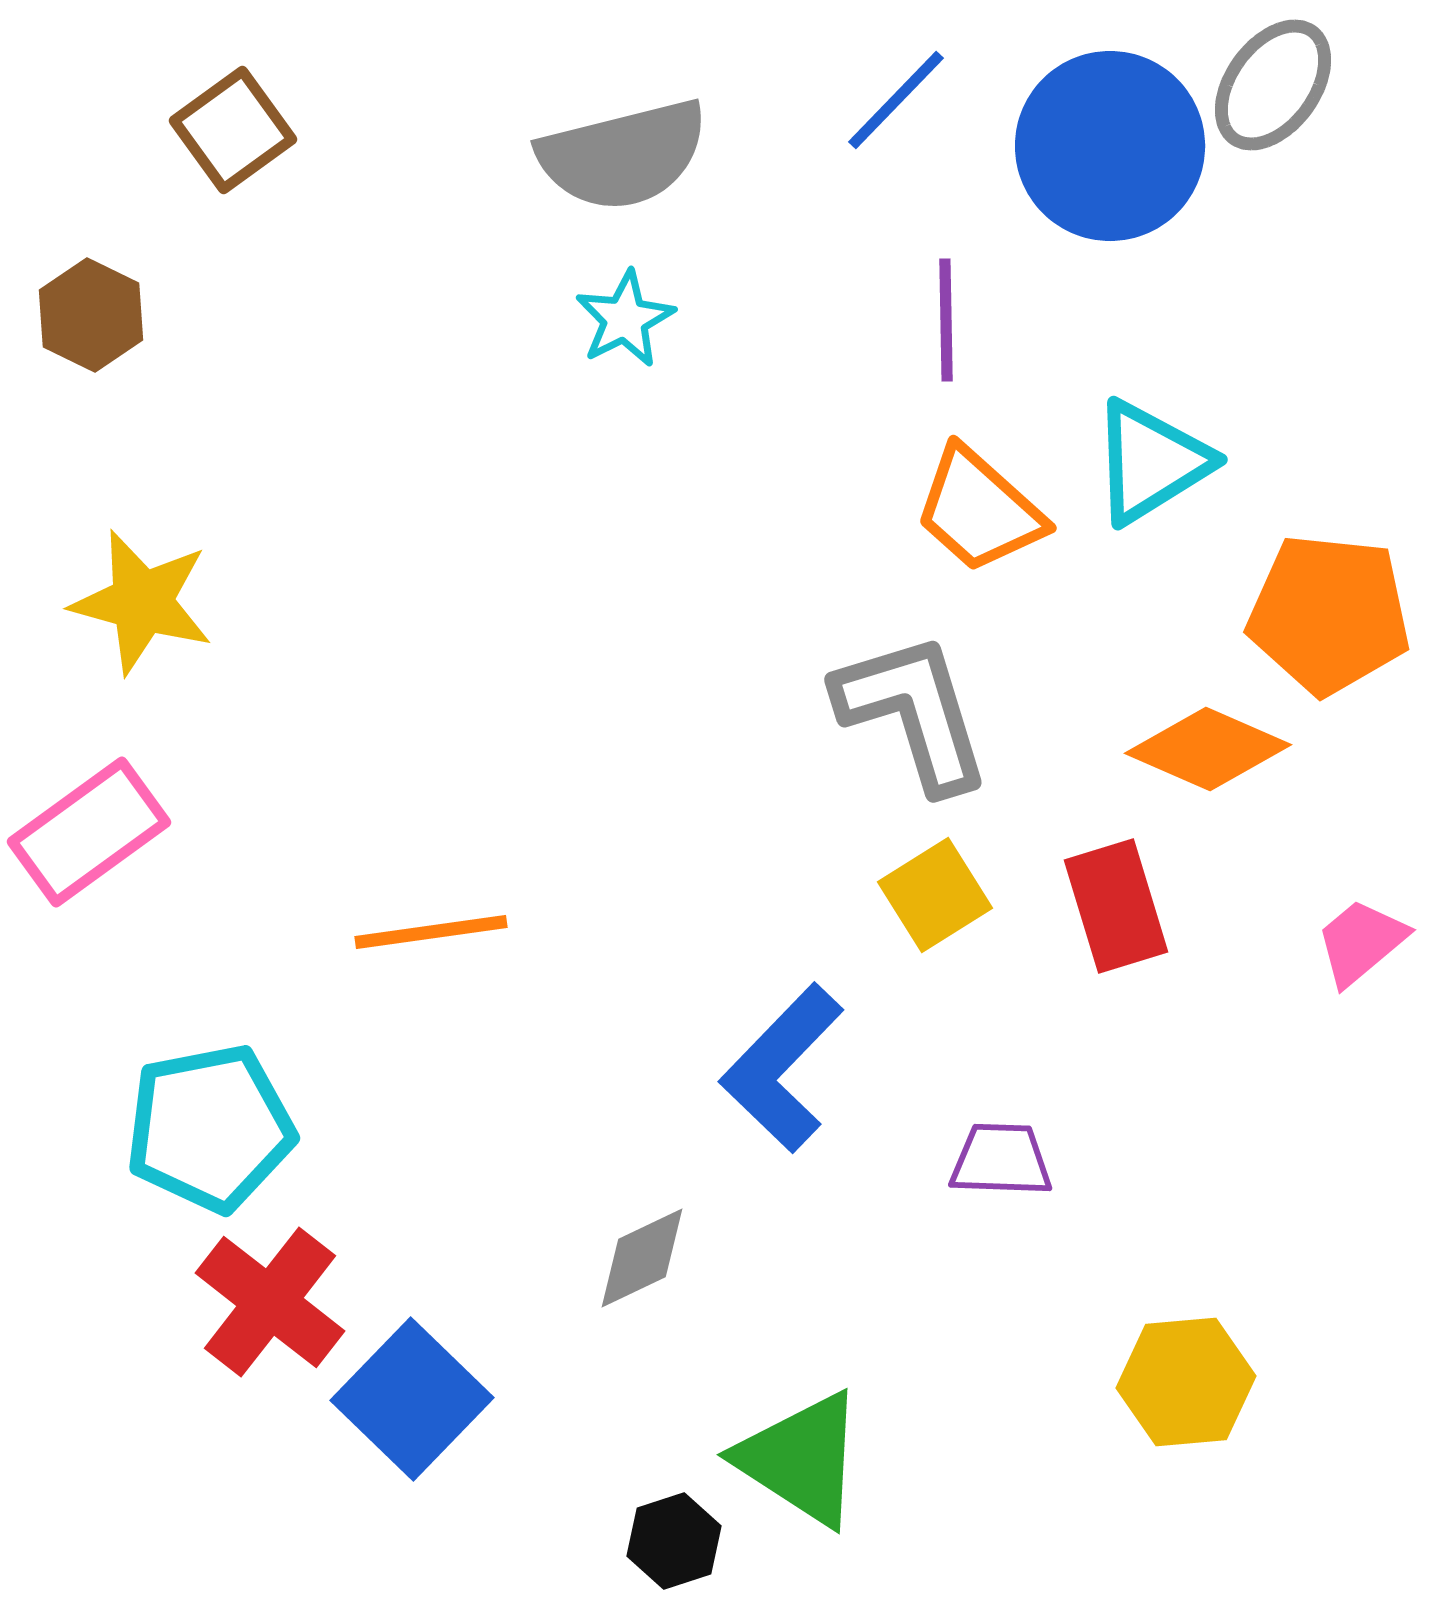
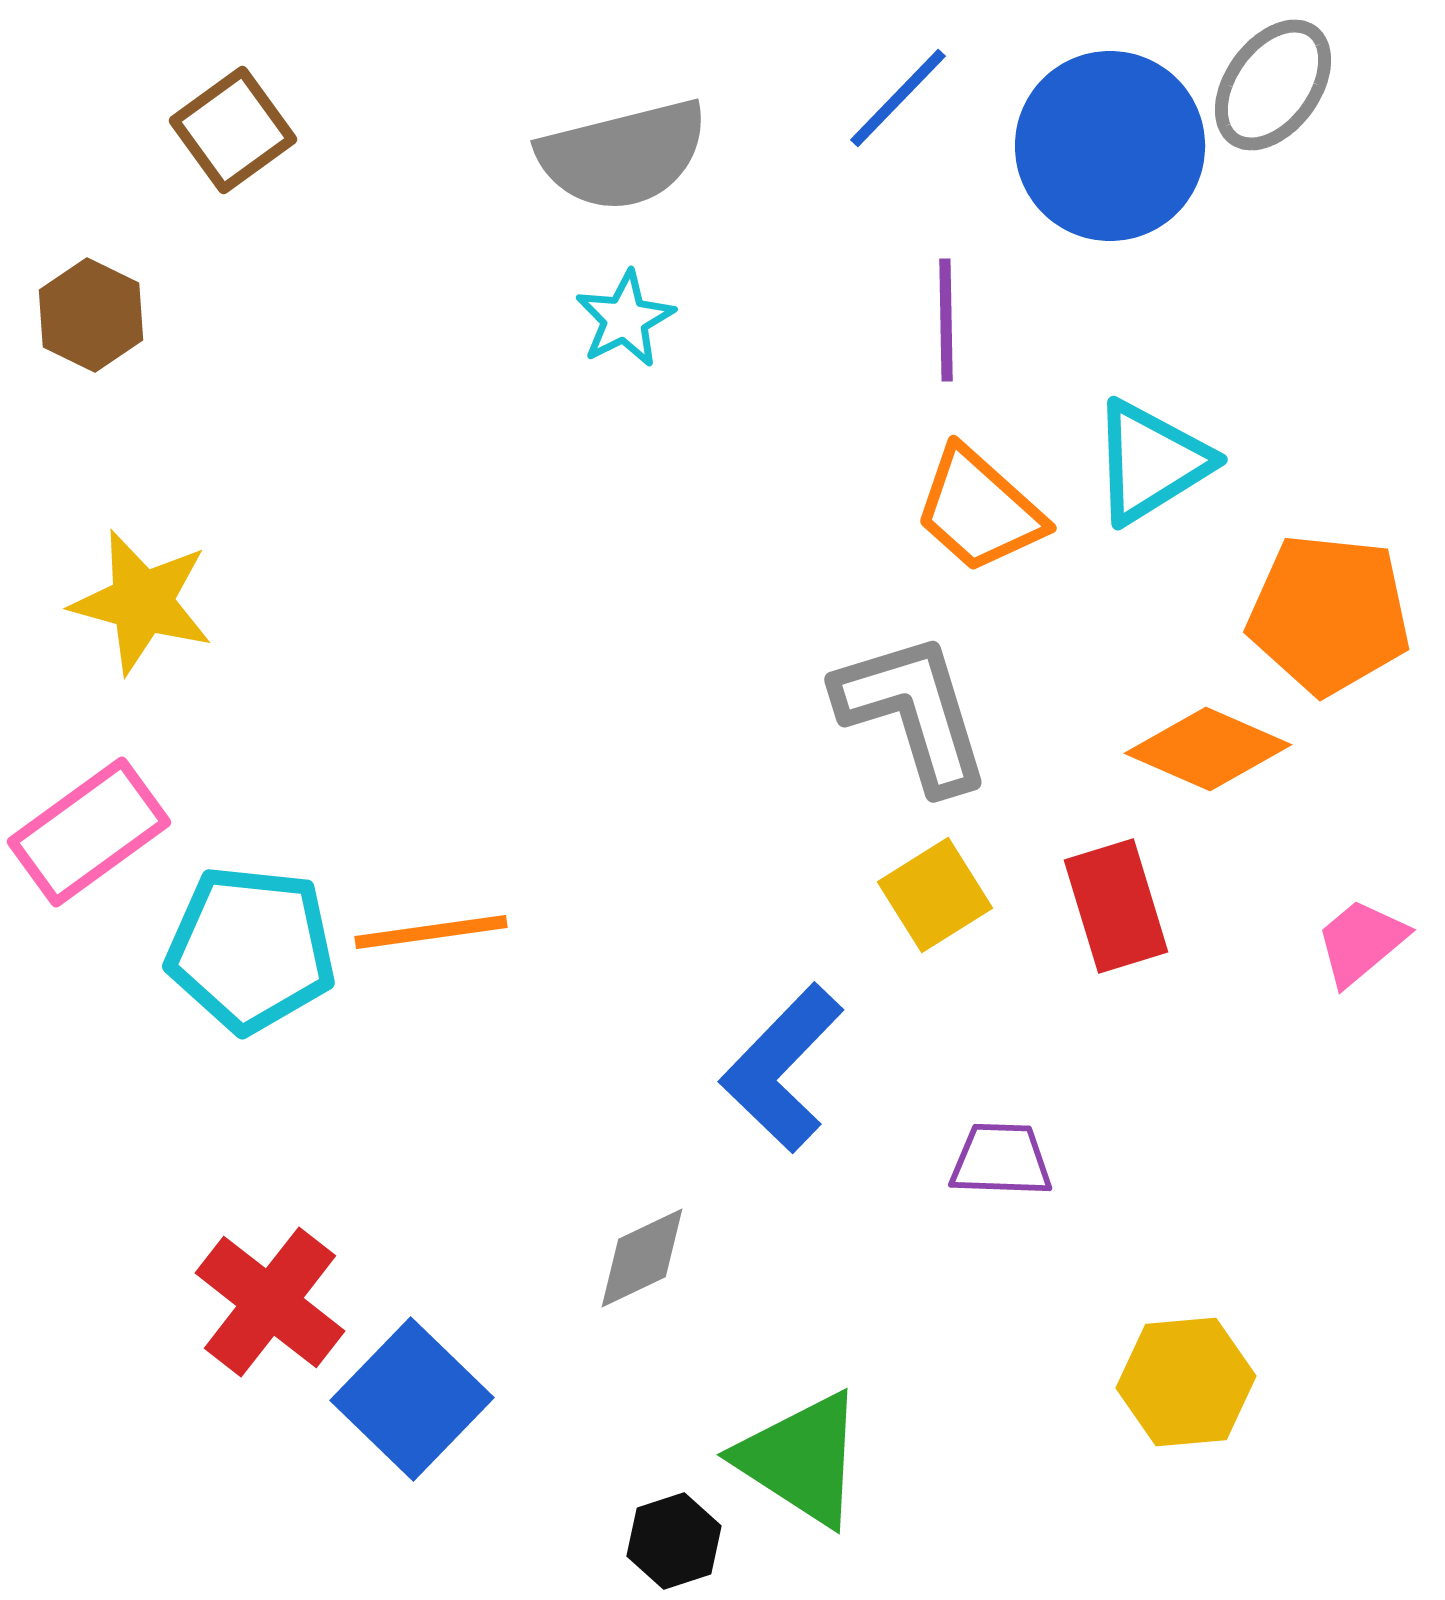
blue line: moved 2 px right, 2 px up
cyan pentagon: moved 41 px right, 179 px up; rotated 17 degrees clockwise
